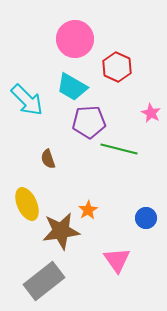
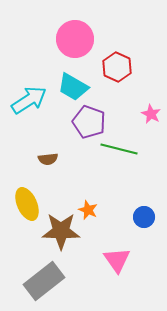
cyan trapezoid: moved 1 px right
cyan arrow: moved 2 px right; rotated 78 degrees counterclockwise
pink star: moved 1 px down
purple pentagon: rotated 24 degrees clockwise
brown semicircle: rotated 78 degrees counterclockwise
orange star: rotated 18 degrees counterclockwise
blue circle: moved 2 px left, 1 px up
brown star: rotated 9 degrees clockwise
